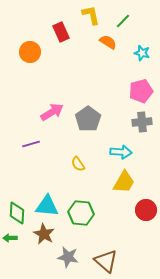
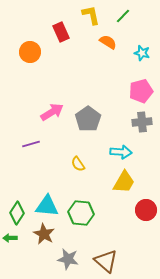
green line: moved 5 px up
green diamond: rotated 30 degrees clockwise
gray star: moved 2 px down
